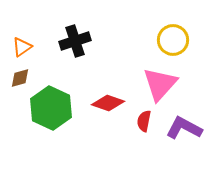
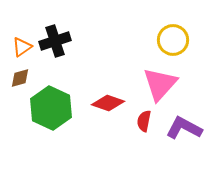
black cross: moved 20 px left
